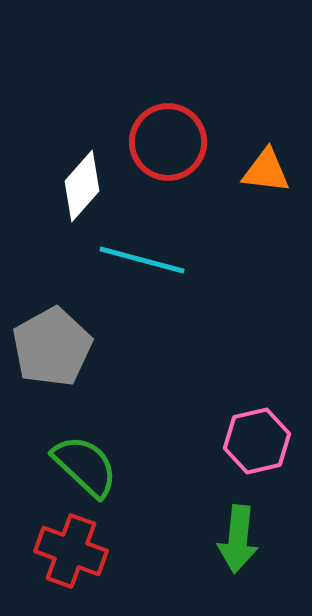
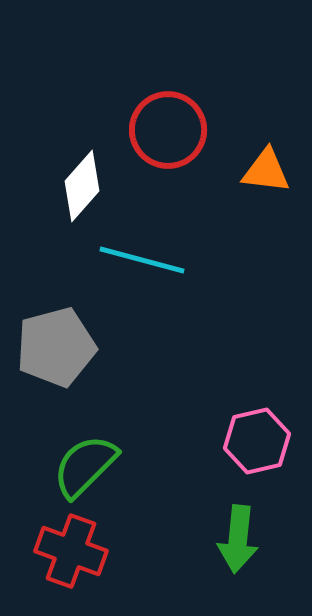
red circle: moved 12 px up
gray pentagon: moved 4 px right; rotated 14 degrees clockwise
green semicircle: rotated 88 degrees counterclockwise
